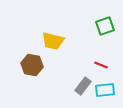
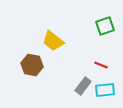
yellow trapezoid: rotated 25 degrees clockwise
